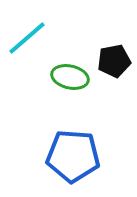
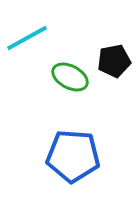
cyan line: rotated 12 degrees clockwise
green ellipse: rotated 15 degrees clockwise
